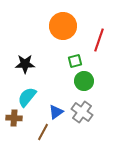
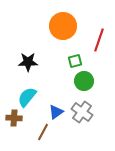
black star: moved 3 px right, 2 px up
